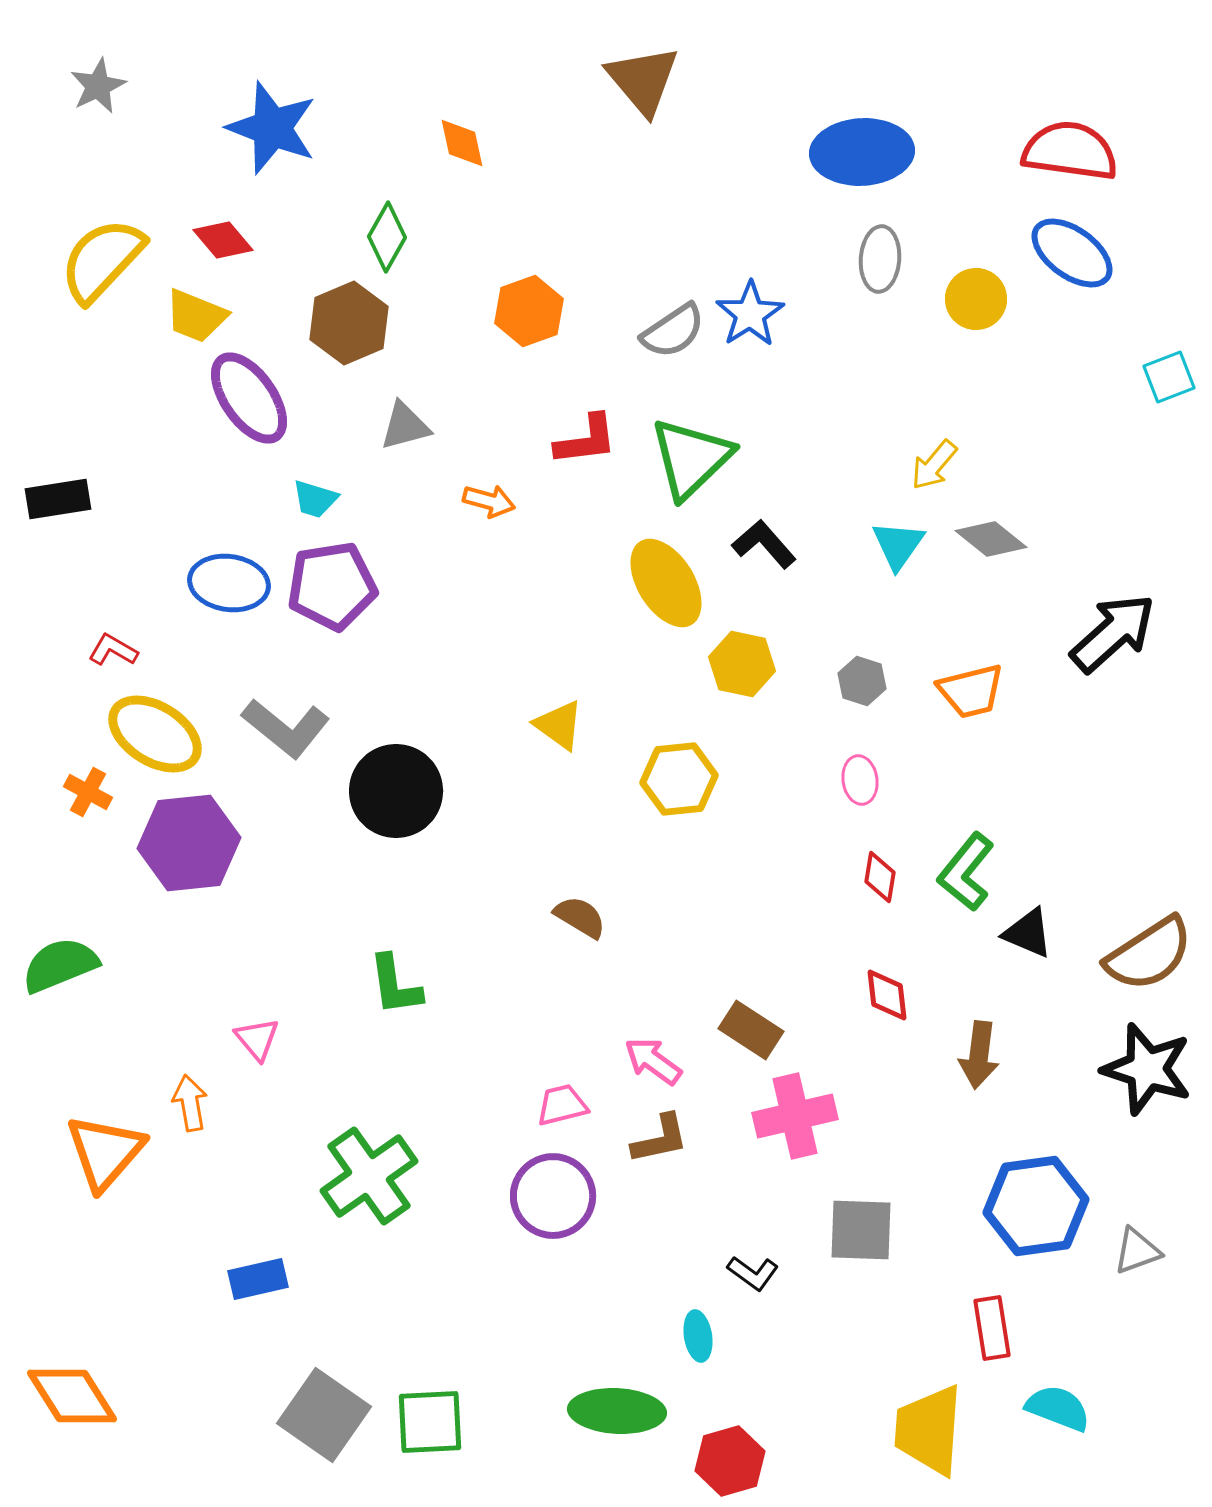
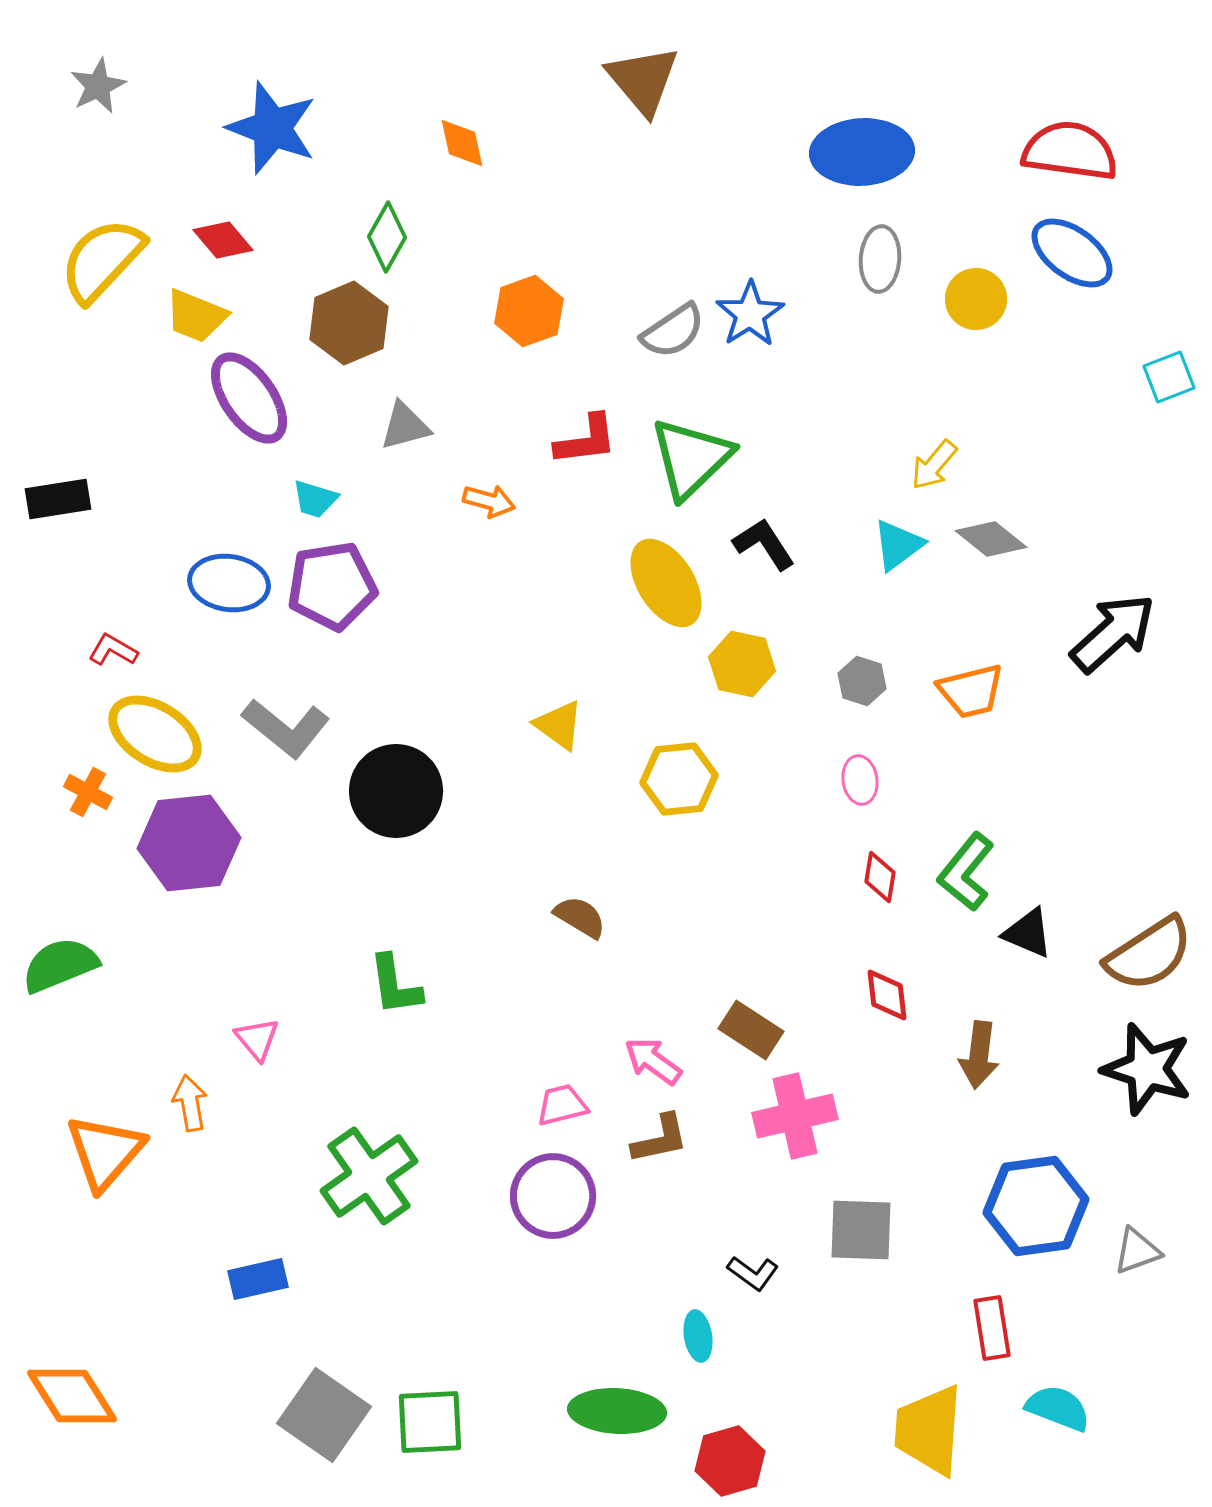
black L-shape at (764, 544): rotated 8 degrees clockwise
cyan triangle at (898, 545): rotated 18 degrees clockwise
